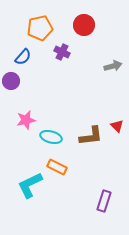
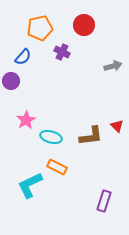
pink star: rotated 18 degrees counterclockwise
